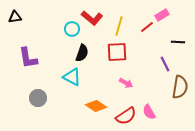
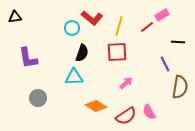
cyan circle: moved 1 px up
cyan triangle: moved 2 px right; rotated 30 degrees counterclockwise
pink arrow: rotated 72 degrees counterclockwise
